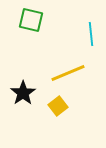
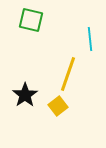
cyan line: moved 1 px left, 5 px down
yellow line: moved 1 px down; rotated 48 degrees counterclockwise
black star: moved 2 px right, 2 px down
